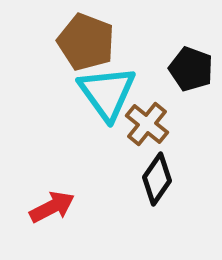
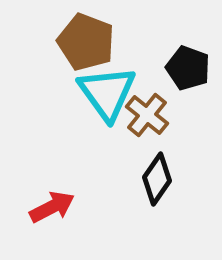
black pentagon: moved 3 px left, 1 px up
brown cross: moved 9 px up
